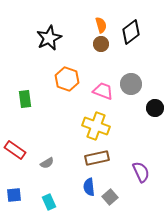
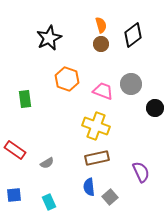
black diamond: moved 2 px right, 3 px down
